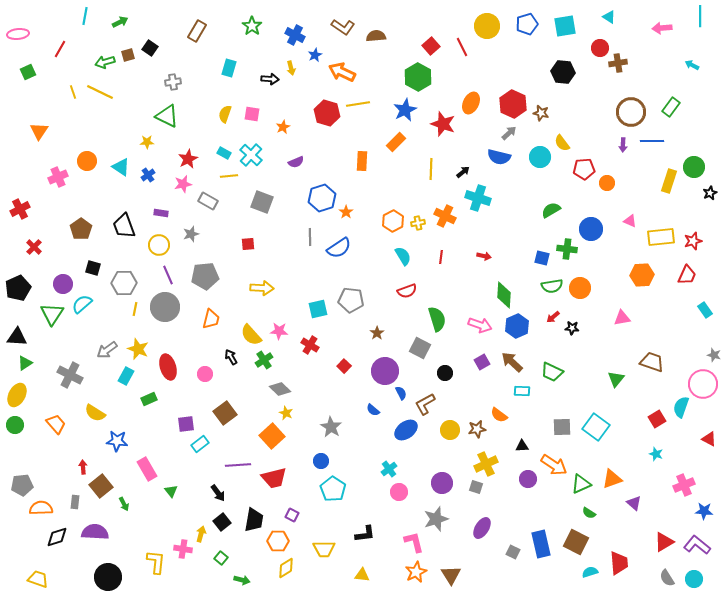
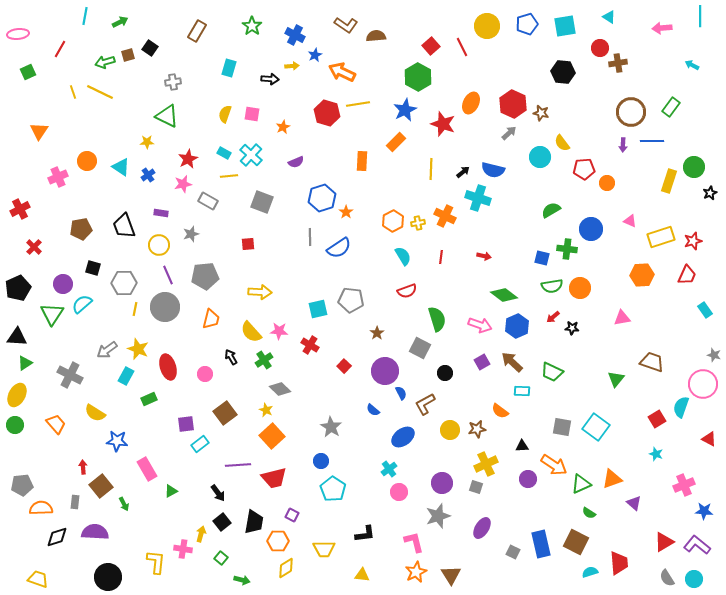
brown L-shape at (343, 27): moved 3 px right, 2 px up
yellow arrow at (291, 68): moved 1 px right, 2 px up; rotated 80 degrees counterclockwise
blue semicircle at (499, 157): moved 6 px left, 13 px down
brown pentagon at (81, 229): rotated 25 degrees clockwise
yellow rectangle at (661, 237): rotated 12 degrees counterclockwise
yellow arrow at (262, 288): moved 2 px left, 4 px down
green diamond at (504, 295): rotated 56 degrees counterclockwise
yellow semicircle at (251, 335): moved 3 px up
yellow star at (286, 413): moved 20 px left, 3 px up
orange semicircle at (499, 415): moved 1 px right, 4 px up
gray square at (562, 427): rotated 12 degrees clockwise
blue ellipse at (406, 430): moved 3 px left, 7 px down
green triangle at (171, 491): rotated 40 degrees clockwise
gray star at (436, 519): moved 2 px right, 3 px up
black trapezoid at (254, 520): moved 2 px down
